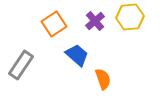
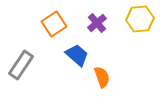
yellow hexagon: moved 10 px right, 2 px down
purple cross: moved 2 px right, 2 px down
orange semicircle: moved 1 px left, 2 px up
